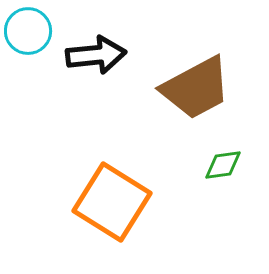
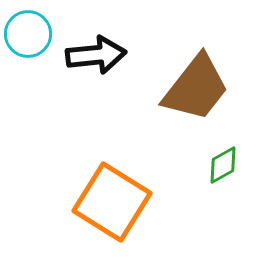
cyan circle: moved 3 px down
brown trapezoid: rotated 24 degrees counterclockwise
green diamond: rotated 21 degrees counterclockwise
